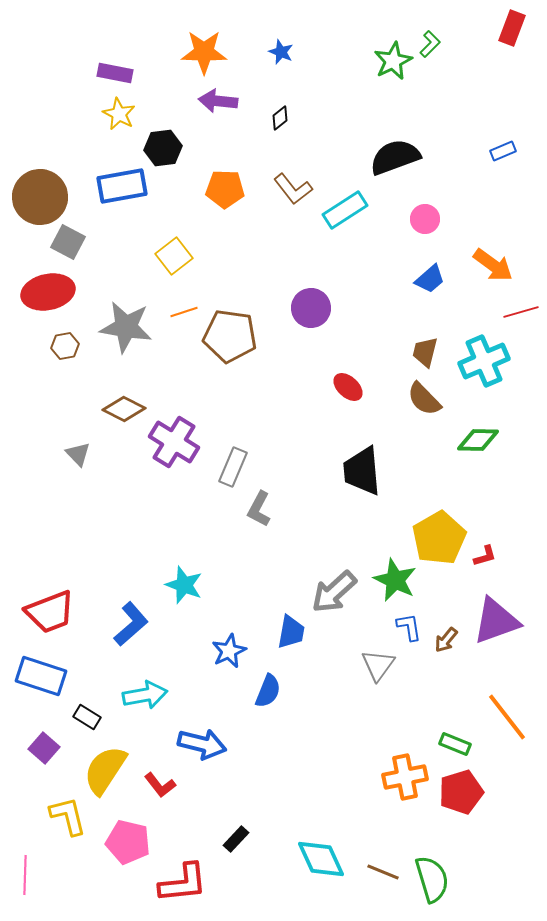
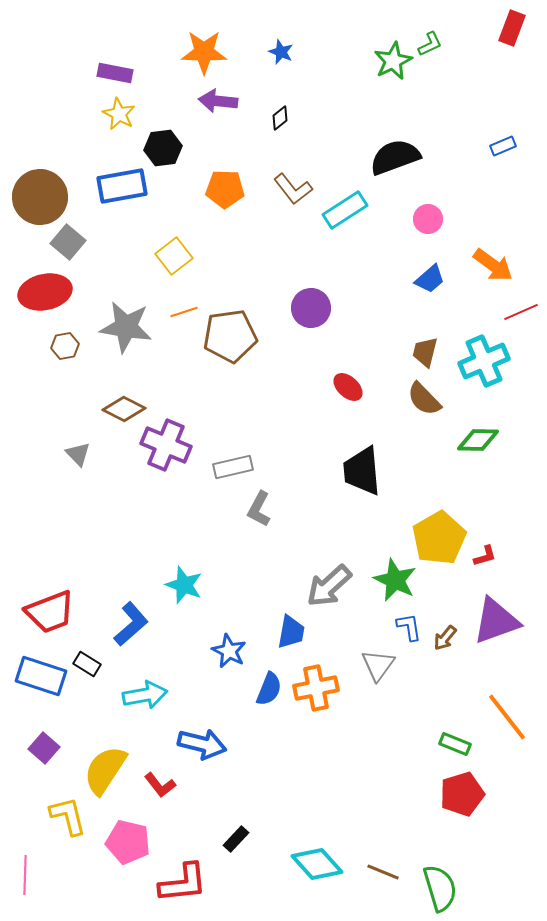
green L-shape at (430, 44): rotated 20 degrees clockwise
blue rectangle at (503, 151): moved 5 px up
pink circle at (425, 219): moved 3 px right
gray square at (68, 242): rotated 12 degrees clockwise
red ellipse at (48, 292): moved 3 px left
red line at (521, 312): rotated 8 degrees counterclockwise
brown pentagon at (230, 336): rotated 16 degrees counterclockwise
purple cross at (174, 442): moved 8 px left, 3 px down; rotated 9 degrees counterclockwise
gray rectangle at (233, 467): rotated 54 degrees clockwise
gray arrow at (334, 592): moved 5 px left, 6 px up
brown arrow at (446, 640): moved 1 px left, 2 px up
blue star at (229, 651): rotated 20 degrees counterclockwise
blue semicircle at (268, 691): moved 1 px right, 2 px up
black rectangle at (87, 717): moved 53 px up
orange cross at (405, 777): moved 89 px left, 89 px up
red pentagon at (461, 792): moved 1 px right, 2 px down
cyan diamond at (321, 859): moved 4 px left, 5 px down; rotated 18 degrees counterclockwise
green semicircle at (432, 879): moved 8 px right, 9 px down
